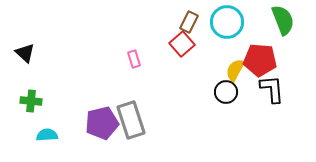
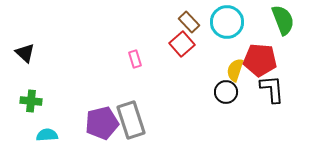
brown rectangle: rotated 70 degrees counterclockwise
pink rectangle: moved 1 px right
yellow semicircle: rotated 10 degrees counterclockwise
